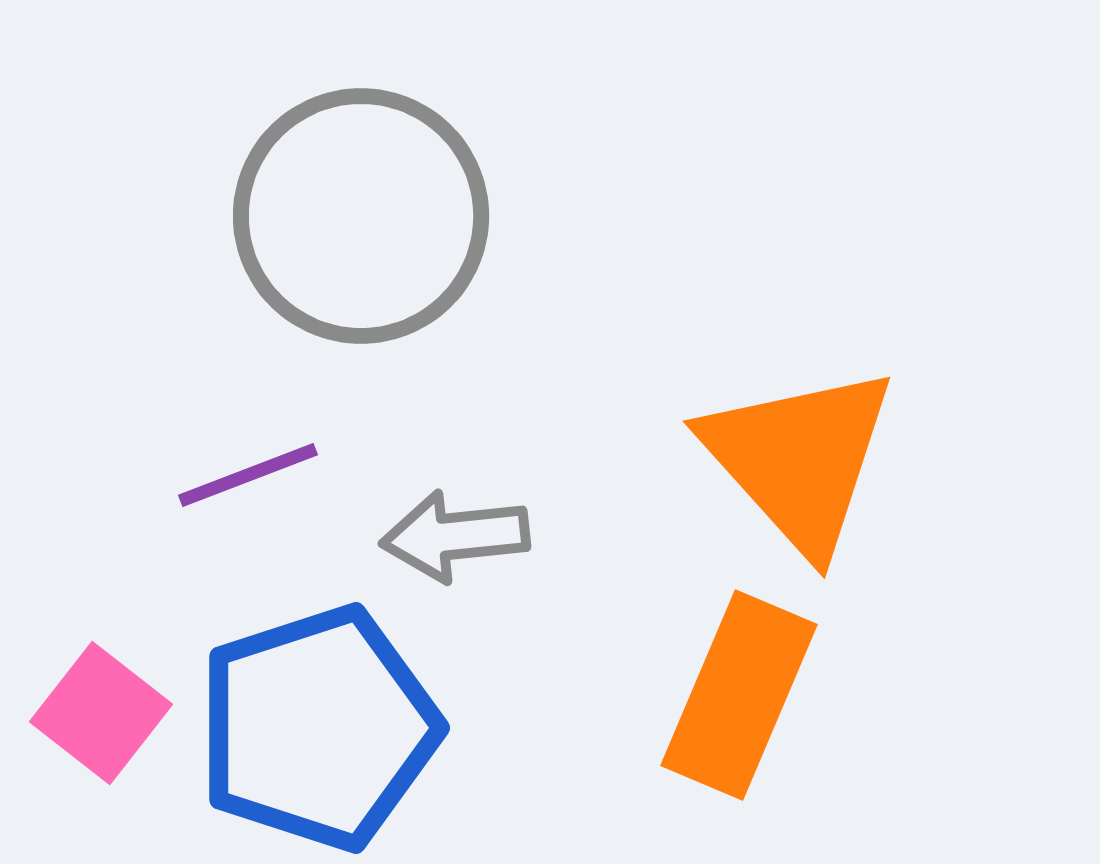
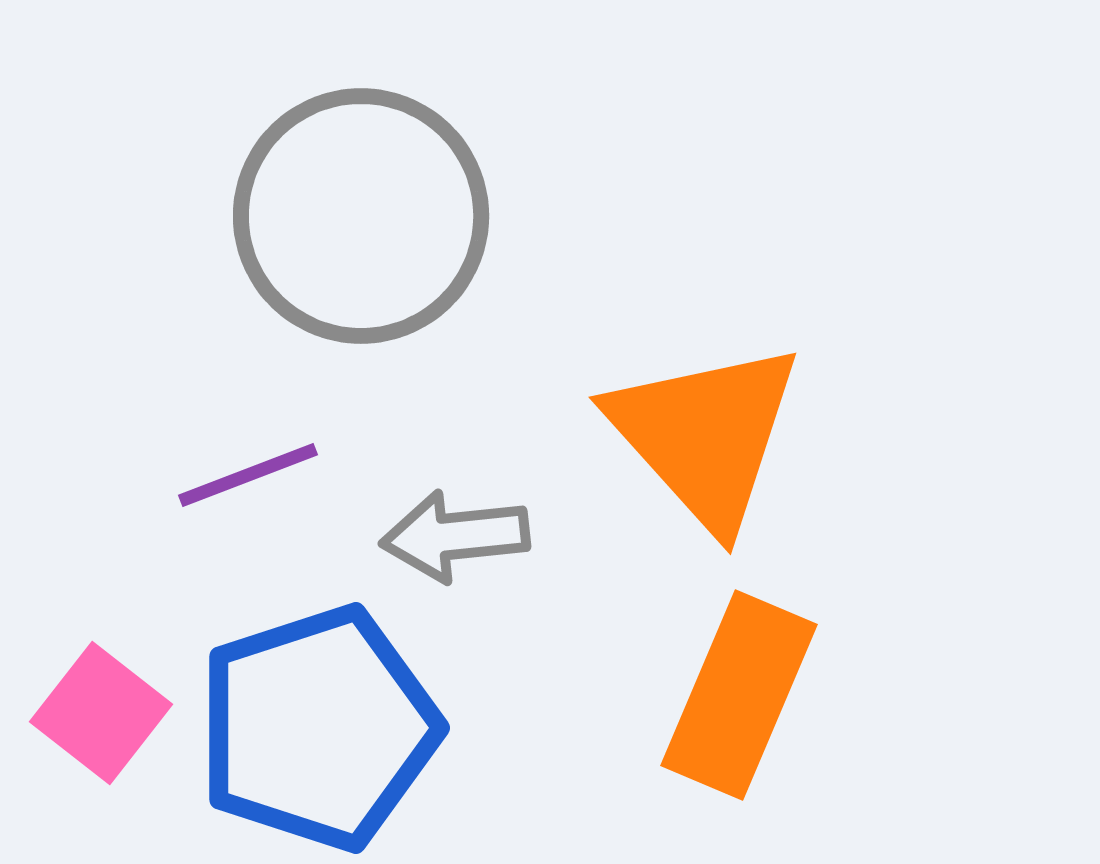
orange triangle: moved 94 px left, 24 px up
